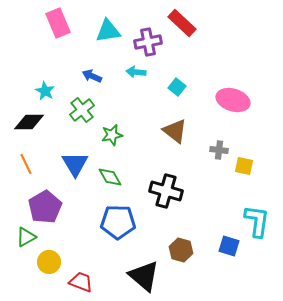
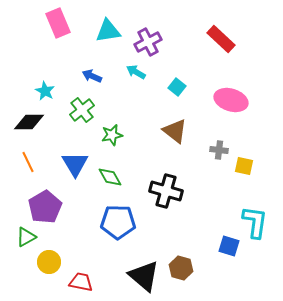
red rectangle: moved 39 px right, 16 px down
purple cross: rotated 16 degrees counterclockwise
cyan arrow: rotated 24 degrees clockwise
pink ellipse: moved 2 px left
orange line: moved 2 px right, 2 px up
cyan L-shape: moved 2 px left, 1 px down
brown hexagon: moved 18 px down
red trapezoid: rotated 10 degrees counterclockwise
